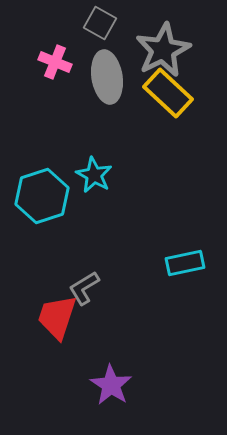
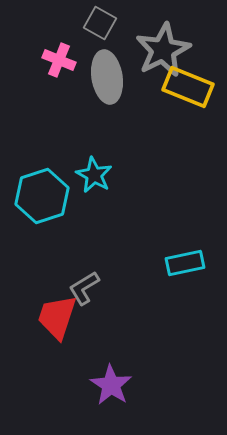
pink cross: moved 4 px right, 2 px up
yellow rectangle: moved 20 px right, 6 px up; rotated 21 degrees counterclockwise
